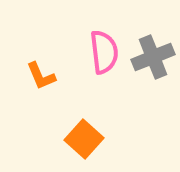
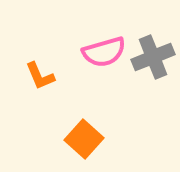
pink semicircle: rotated 81 degrees clockwise
orange L-shape: moved 1 px left
